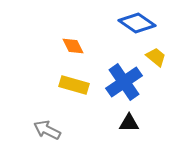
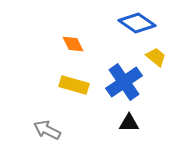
orange diamond: moved 2 px up
